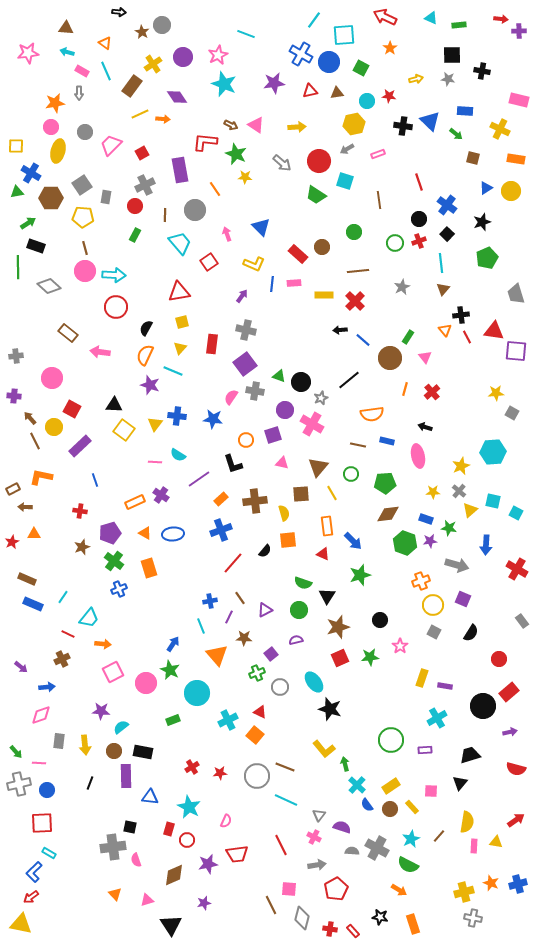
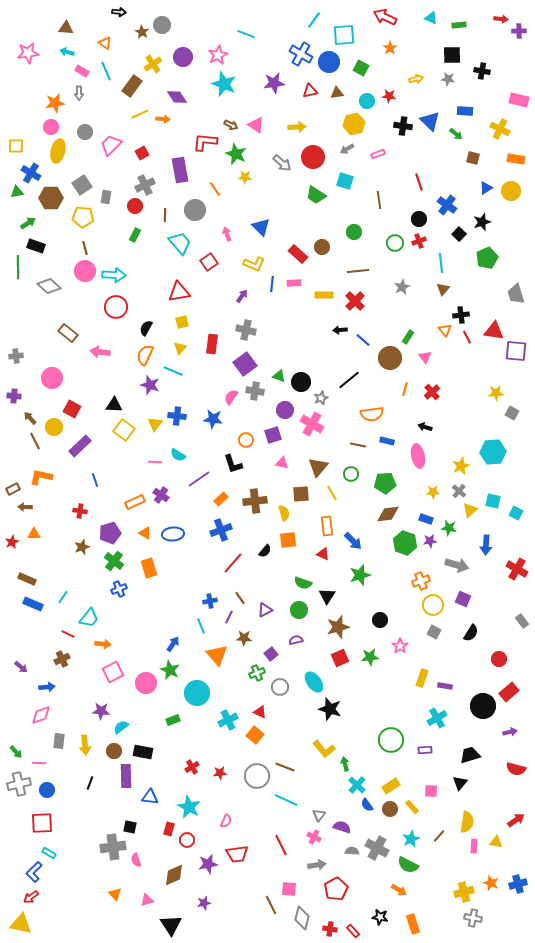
red circle at (319, 161): moved 6 px left, 4 px up
black square at (447, 234): moved 12 px right
